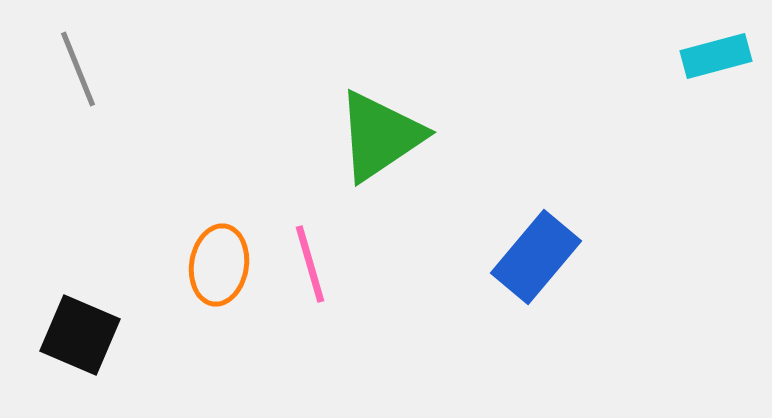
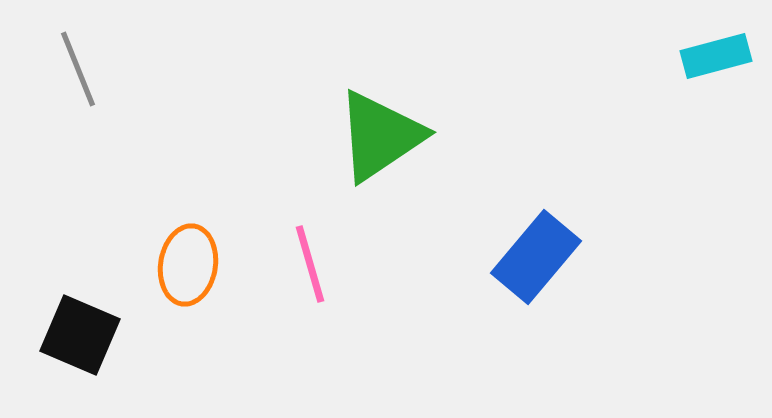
orange ellipse: moved 31 px left
